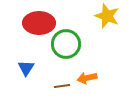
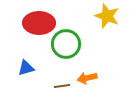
blue triangle: rotated 42 degrees clockwise
